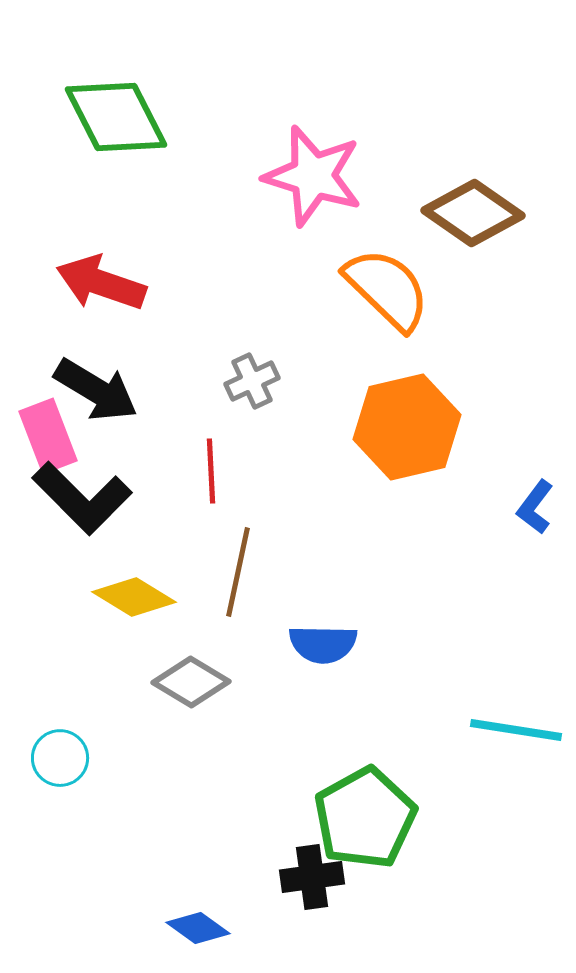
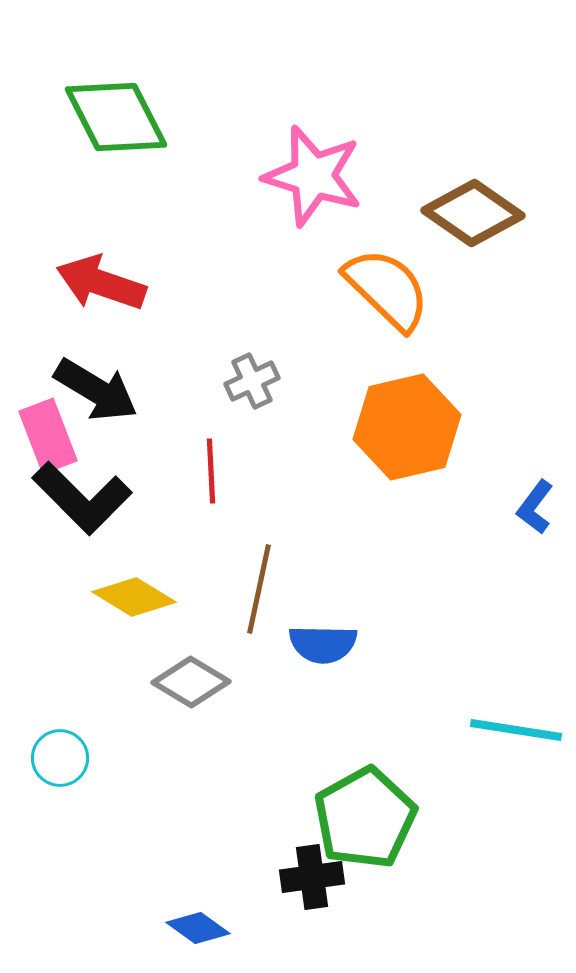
brown line: moved 21 px right, 17 px down
